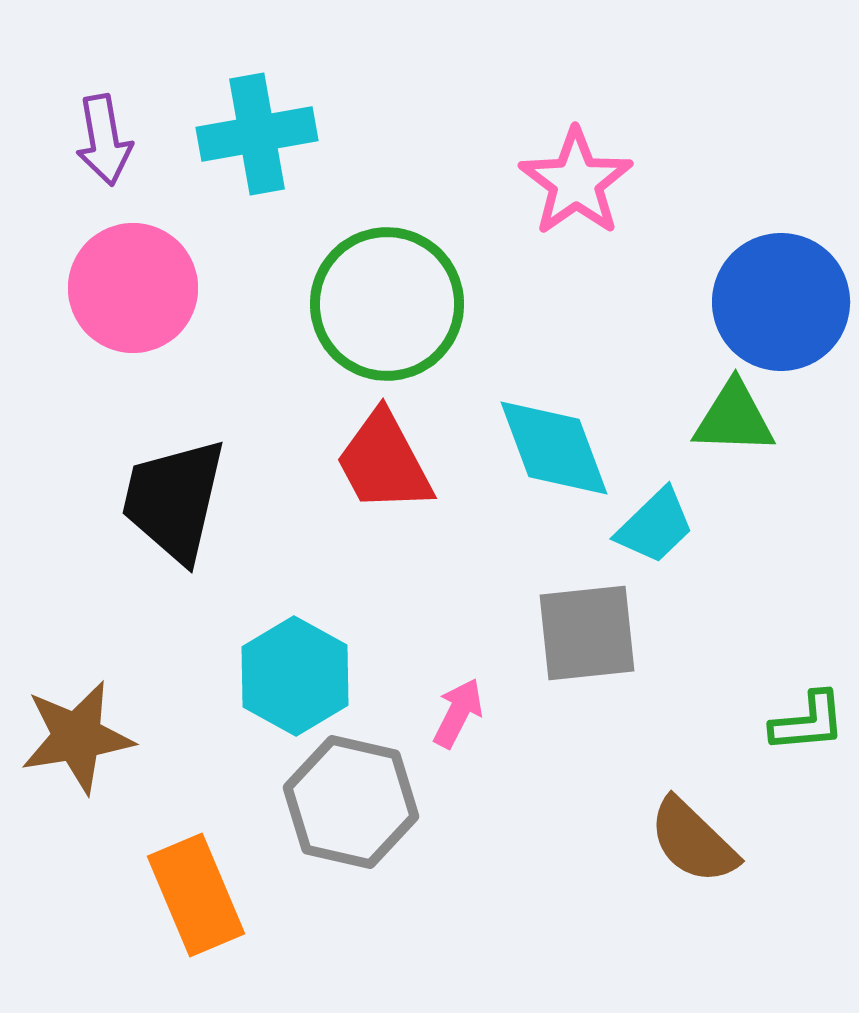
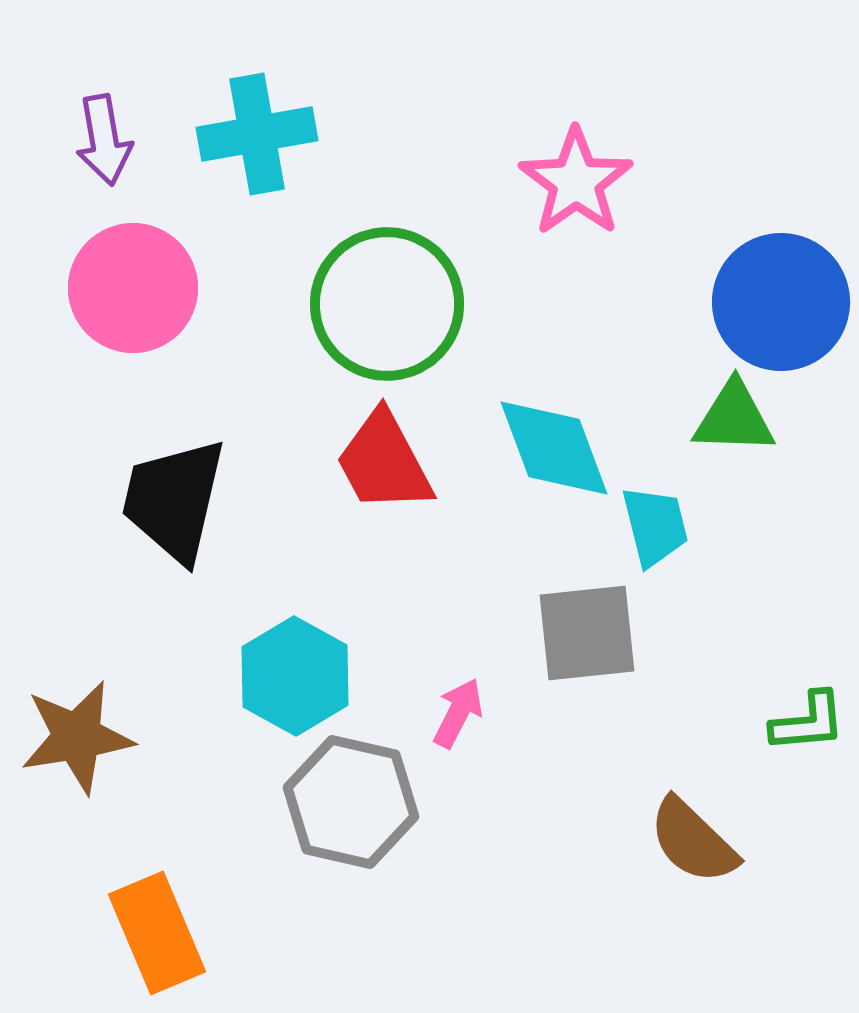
cyan trapezoid: rotated 60 degrees counterclockwise
orange rectangle: moved 39 px left, 38 px down
